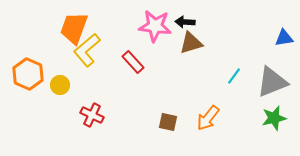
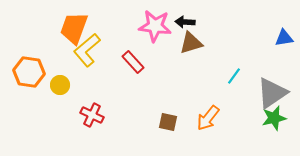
orange hexagon: moved 1 px right, 2 px up; rotated 16 degrees counterclockwise
gray triangle: moved 11 px down; rotated 12 degrees counterclockwise
